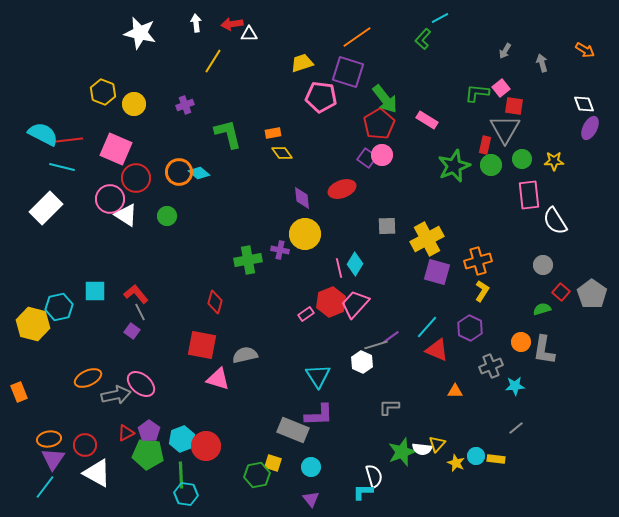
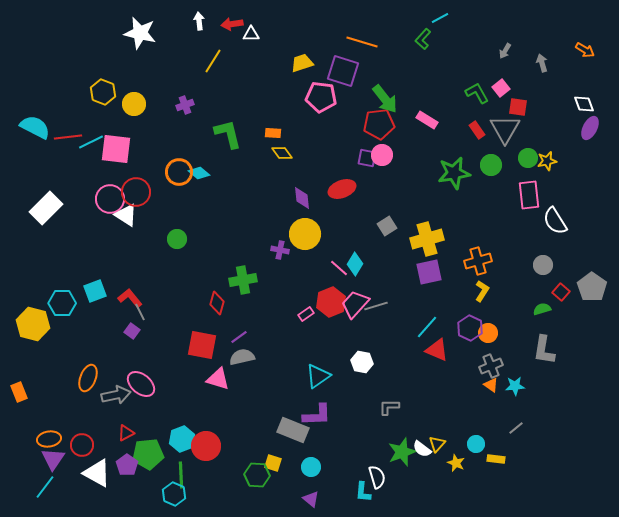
white arrow at (196, 23): moved 3 px right, 2 px up
white triangle at (249, 34): moved 2 px right
orange line at (357, 37): moved 5 px right, 5 px down; rotated 52 degrees clockwise
purple square at (348, 72): moved 5 px left, 1 px up
green L-shape at (477, 93): rotated 55 degrees clockwise
red square at (514, 106): moved 4 px right, 1 px down
red pentagon at (379, 124): rotated 24 degrees clockwise
orange rectangle at (273, 133): rotated 14 degrees clockwise
cyan semicircle at (43, 134): moved 8 px left, 7 px up
red line at (69, 140): moved 1 px left, 3 px up
red rectangle at (485, 145): moved 8 px left, 15 px up; rotated 48 degrees counterclockwise
pink square at (116, 149): rotated 16 degrees counterclockwise
purple square at (367, 158): rotated 24 degrees counterclockwise
green circle at (522, 159): moved 6 px right, 1 px up
yellow star at (554, 161): moved 7 px left; rotated 12 degrees counterclockwise
green star at (454, 166): moved 7 px down; rotated 12 degrees clockwise
cyan line at (62, 167): moved 29 px right, 25 px up; rotated 40 degrees counterclockwise
red circle at (136, 178): moved 14 px down
green circle at (167, 216): moved 10 px right, 23 px down
gray square at (387, 226): rotated 30 degrees counterclockwise
yellow cross at (427, 239): rotated 12 degrees clockwise
green cross at (248, 260): moved 5 px left, 20 px down
pink line at (339, 268): rotated 36 degrees counterclockwise
purple square at (437, 272): moved 8 px left; rotated 28 degrees counterclockwise
cyan square at (95, 291): rotated 20 degrees counterclockwise
red L-shape at (136, 294): moved 6 px left, 4 px down
gray pentagon at (592, 294): moved 7 px up
red diamond at (215, 302): moved 2 px right, 1 px down
cyan hexagon at (59, 307): moved 3 px right, 4 px up; rotated 12 degrees clockwise
purple line at (391, 337): moved 152 px left
orange circle at (521, 342): moved 33 px left, 9 px up
gray line at (376, 345): moved 39 px up
gray semicircle at (245, 355): moved 3 px left, 2 px down
white hexagon at (362, 362): rotated 15 degrees counterclockwise
cyan triangle at (318, 376): rotated 28 degrees clockwise
orange ellipse at (88, 378): rotated 44 degrees counterclockwise
orange triangle at (455, 391): moved 36 px right, 6 px up; rotated 35 degrees clockwise
purple L-shape at (319, 415): moved 2 px left
purple pentagon at (149, 431): moved 22 px left, 34 px down
red circle at (85, 445): moved 3 px left
white semicircle at (422, 449): rotated 30 degrees clockwise
green pentagon at (148, 454): rotated 12 degrees counterclockwise
cyan circle at (476, 456): moved 12 px up
green hexagon at (257, 475): rotated 15 degrees clockwise
white semicircle at (374, 476): moved 3 px right, 1 px down
cyan L-shape at (363, 492): rotated 85 degrees counterclockwise
cyan hexagon at (186, 494): moved 12 px left; rotated 15 degrees clockwise
purple triangle at (311, 499): rotated 12 degrees counterclockwise
